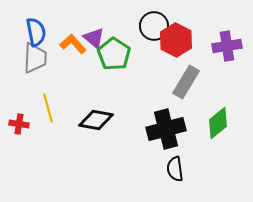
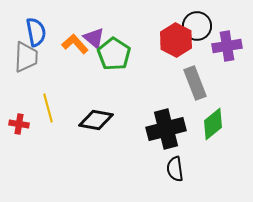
black circle: moved 43 px right
orange L-shape: moved 2 px right
gray trapezoid: moved 9 px left, 1 px up
gray rectangle: moved 9 px right, 1 px down; rotated 52 degrees counterclockwise
green diamond: moved 5 px left, 1 px down
